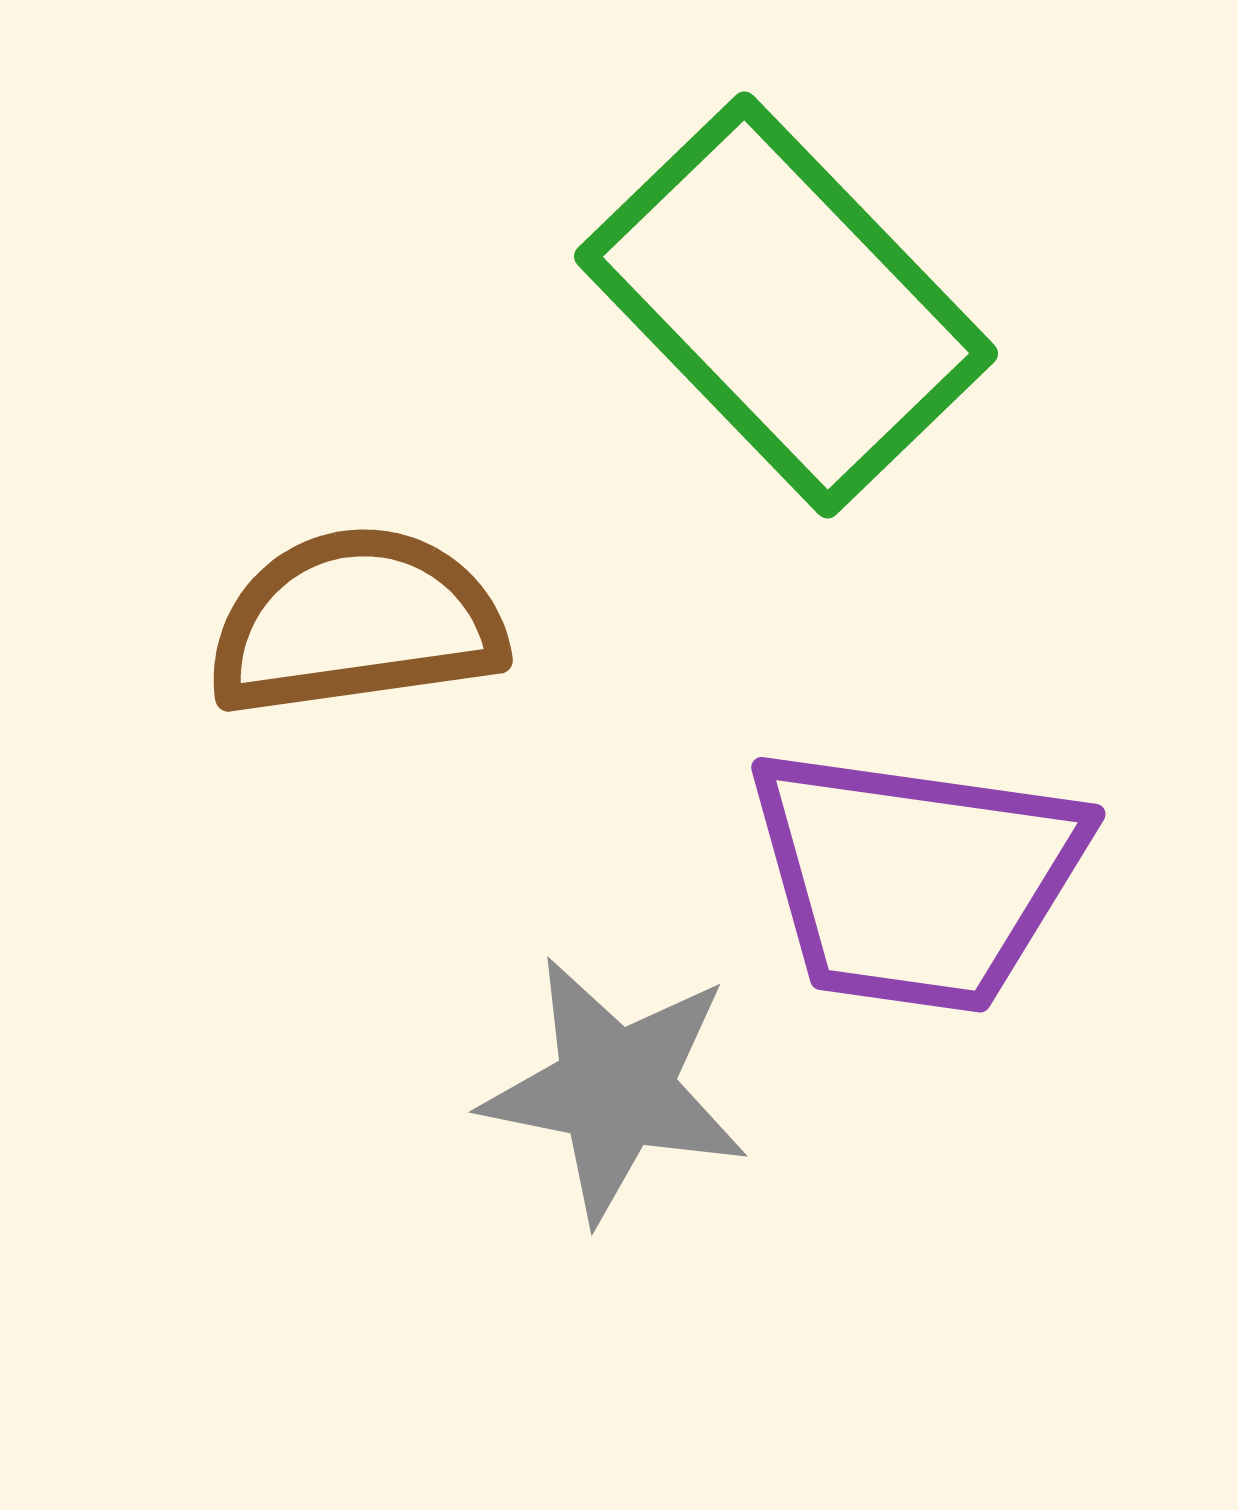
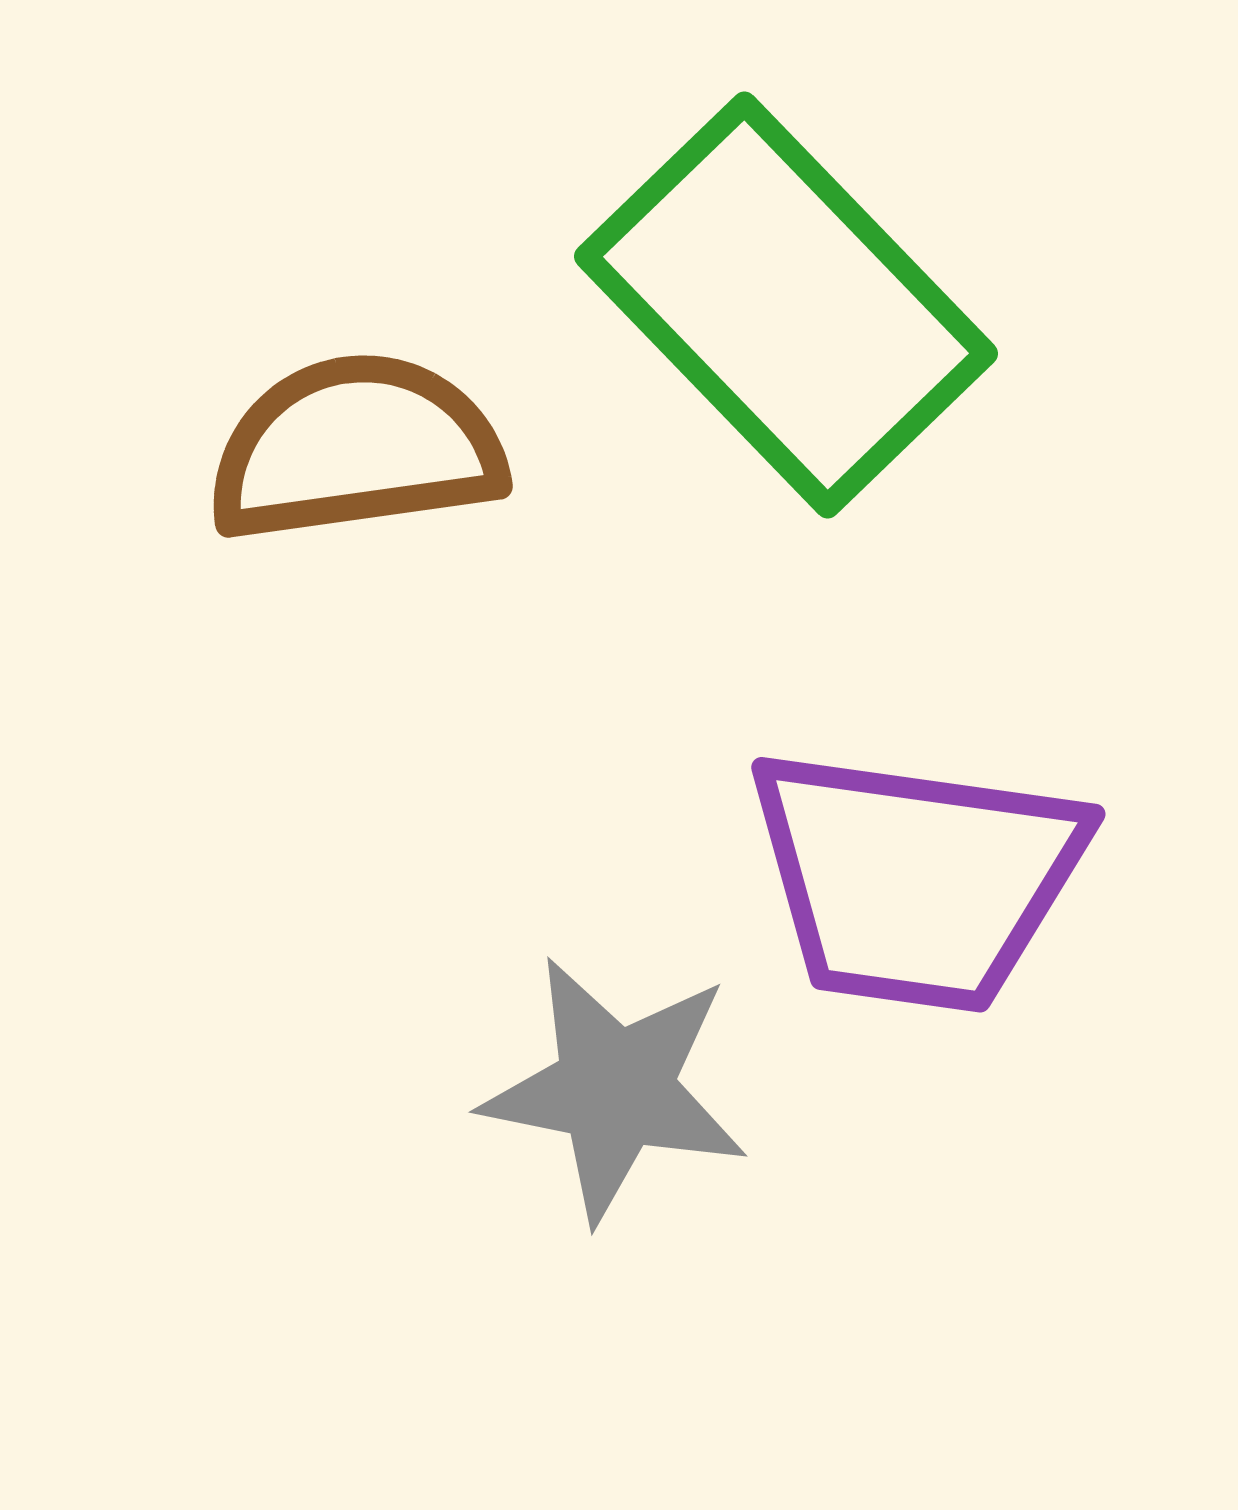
brown semicircle: moved 174 px up
